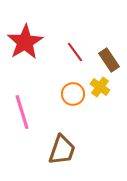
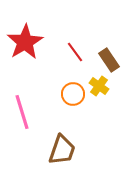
yellow cross: moved 1 px left, 1 px up
